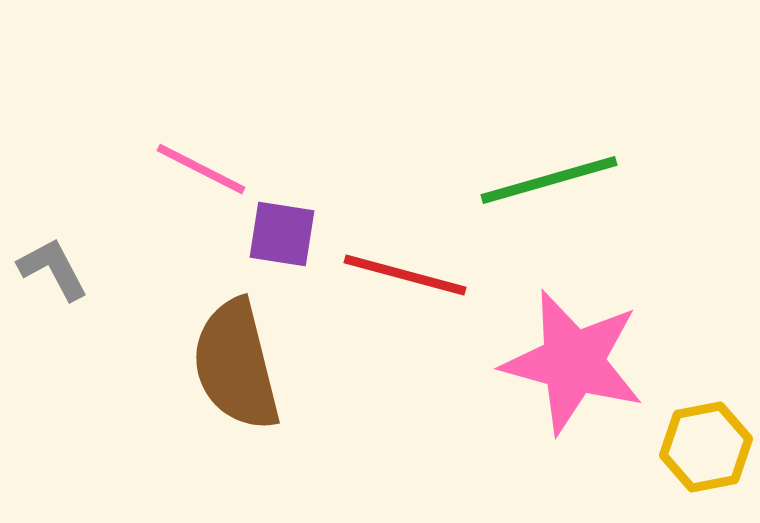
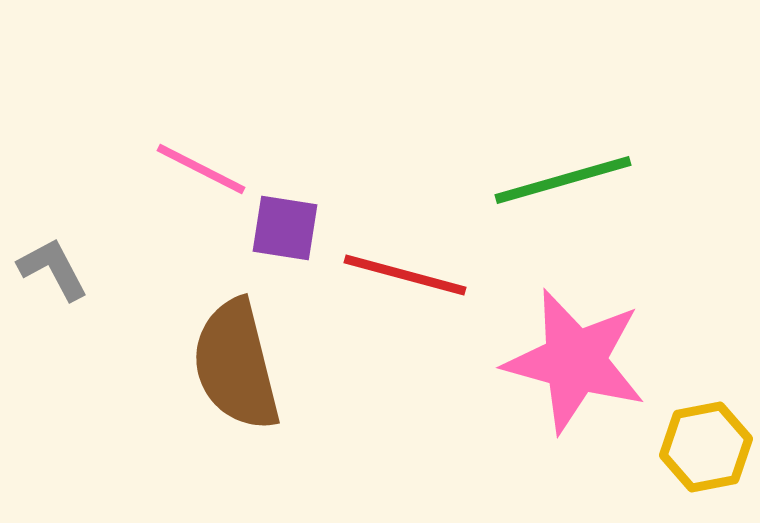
green line: moved 14 px right
purple square: moved 3 px right, 6 px up
pink star: moved 2 px right, 1 px up
